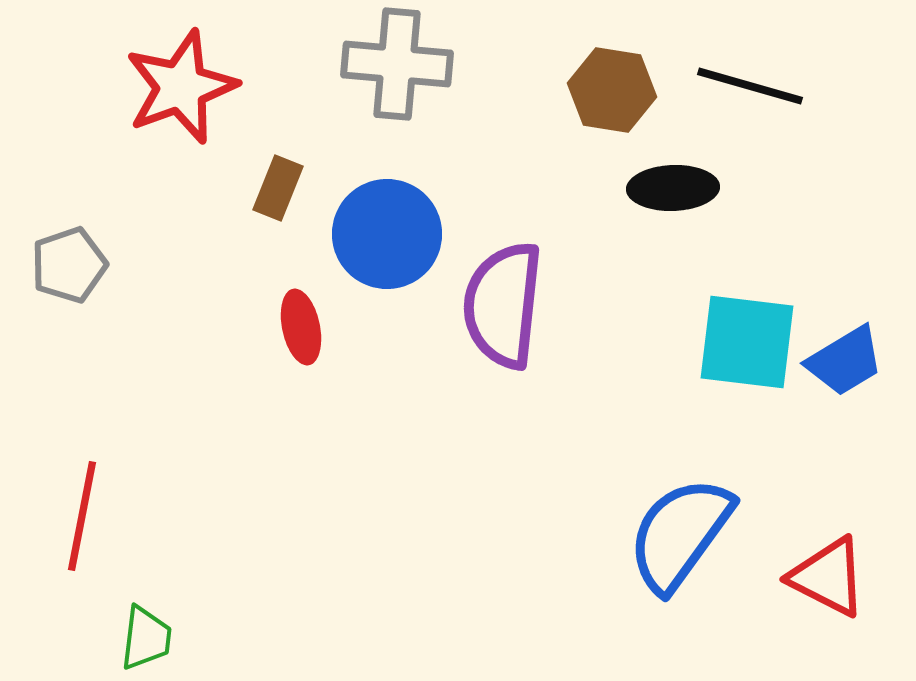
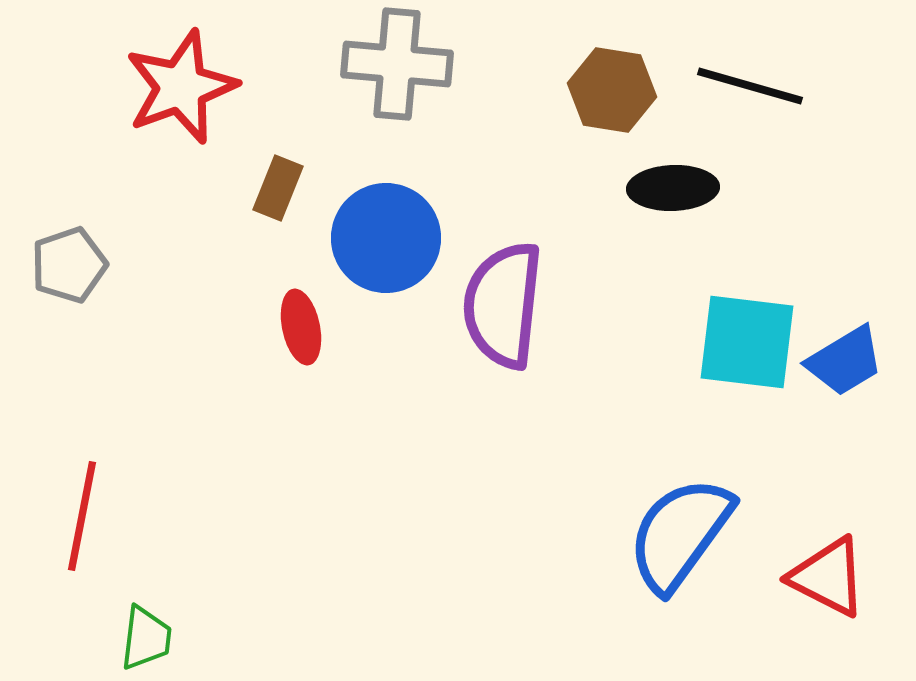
blue circle: moved 1 px left, 4 px down
